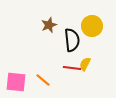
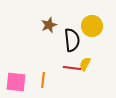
orange line: rotated 56 degrees clockwise
